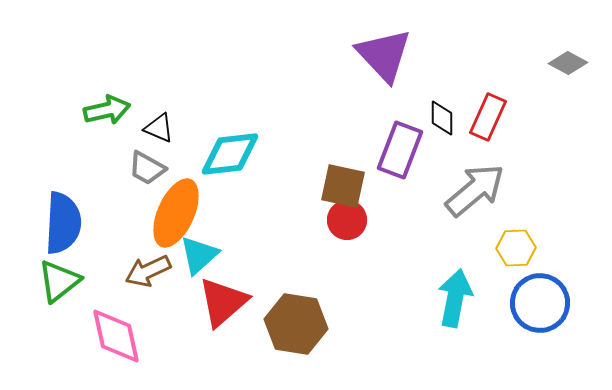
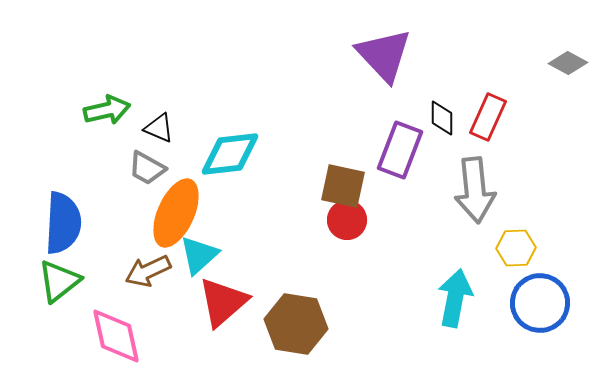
gray arrow: rotated 124 degrees clockwise
